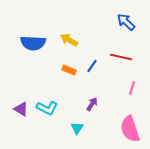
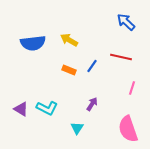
blue semicircle: rotated 10 degrees counterclockwise
pink semicircle: moved 2 px left
